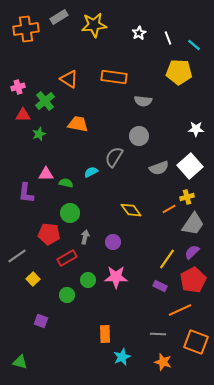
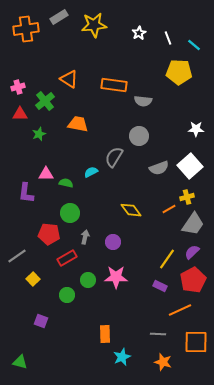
orange rectangle at (114, 77): moved 8 px down
red triangle at (23, 115): moved 3 px left, 1 px up
orange square at (196, 342): rotated 20 degrees counterclockwise
